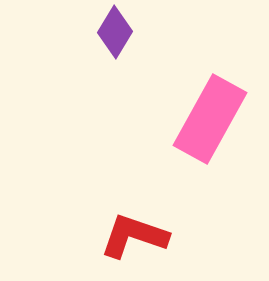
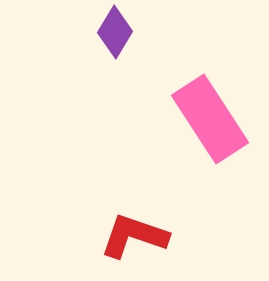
pink rectangle: rotated 62 degrees counterclockwise
